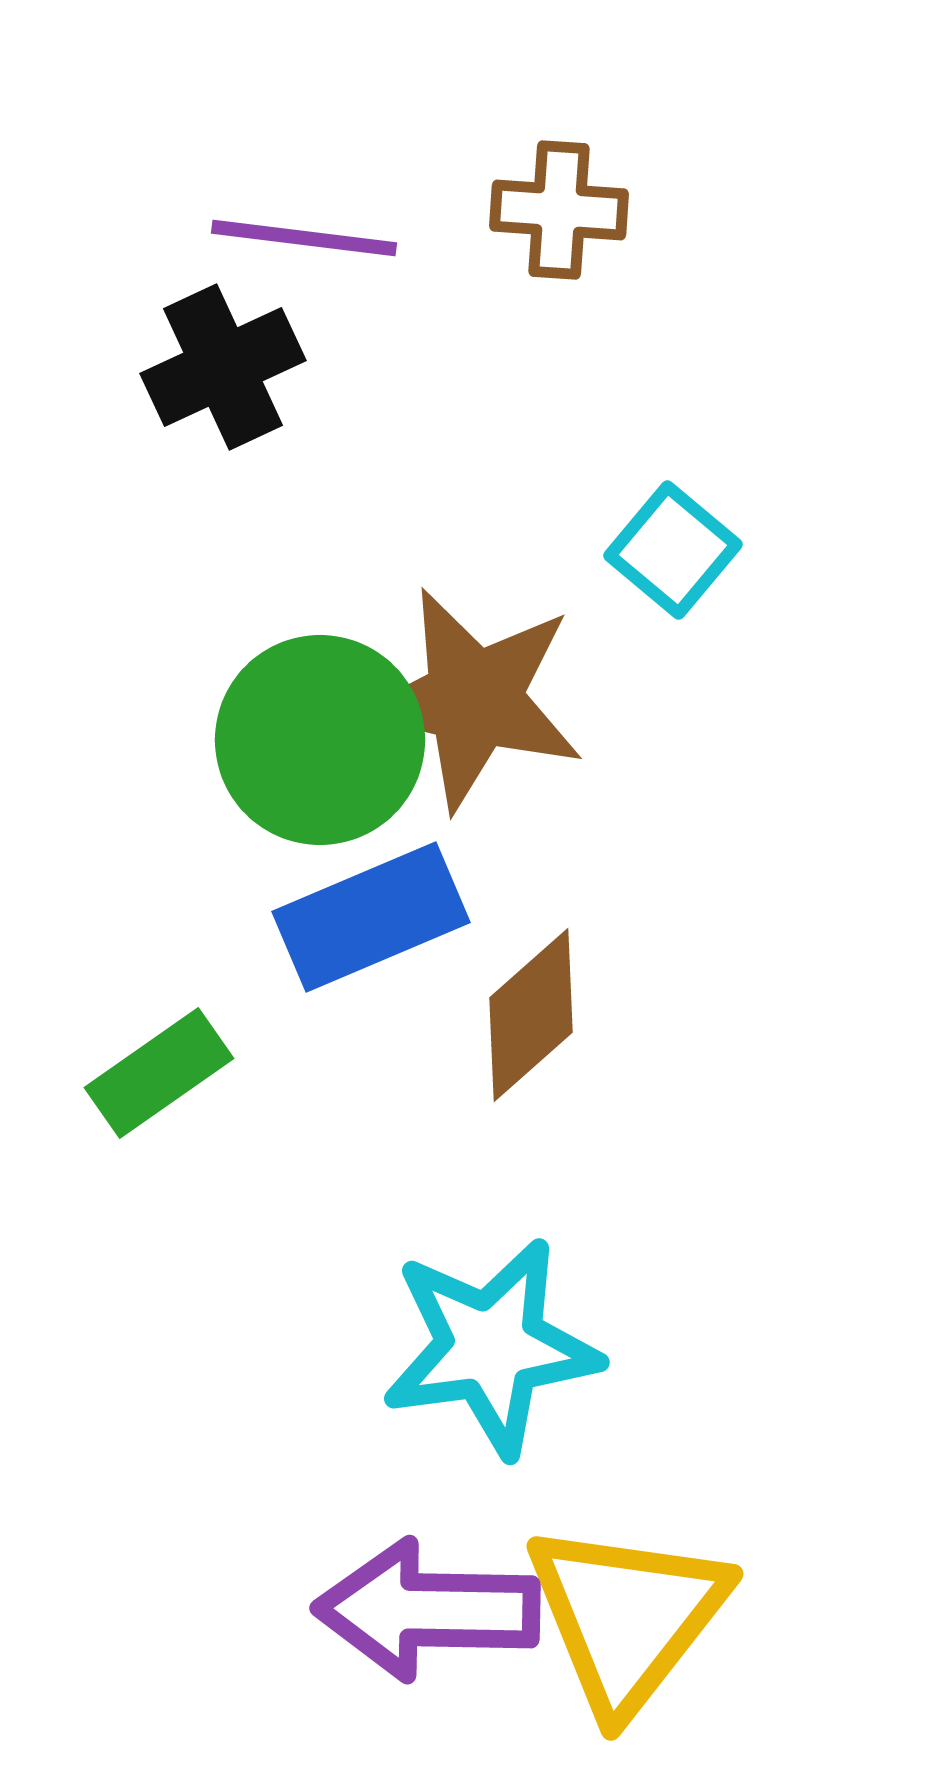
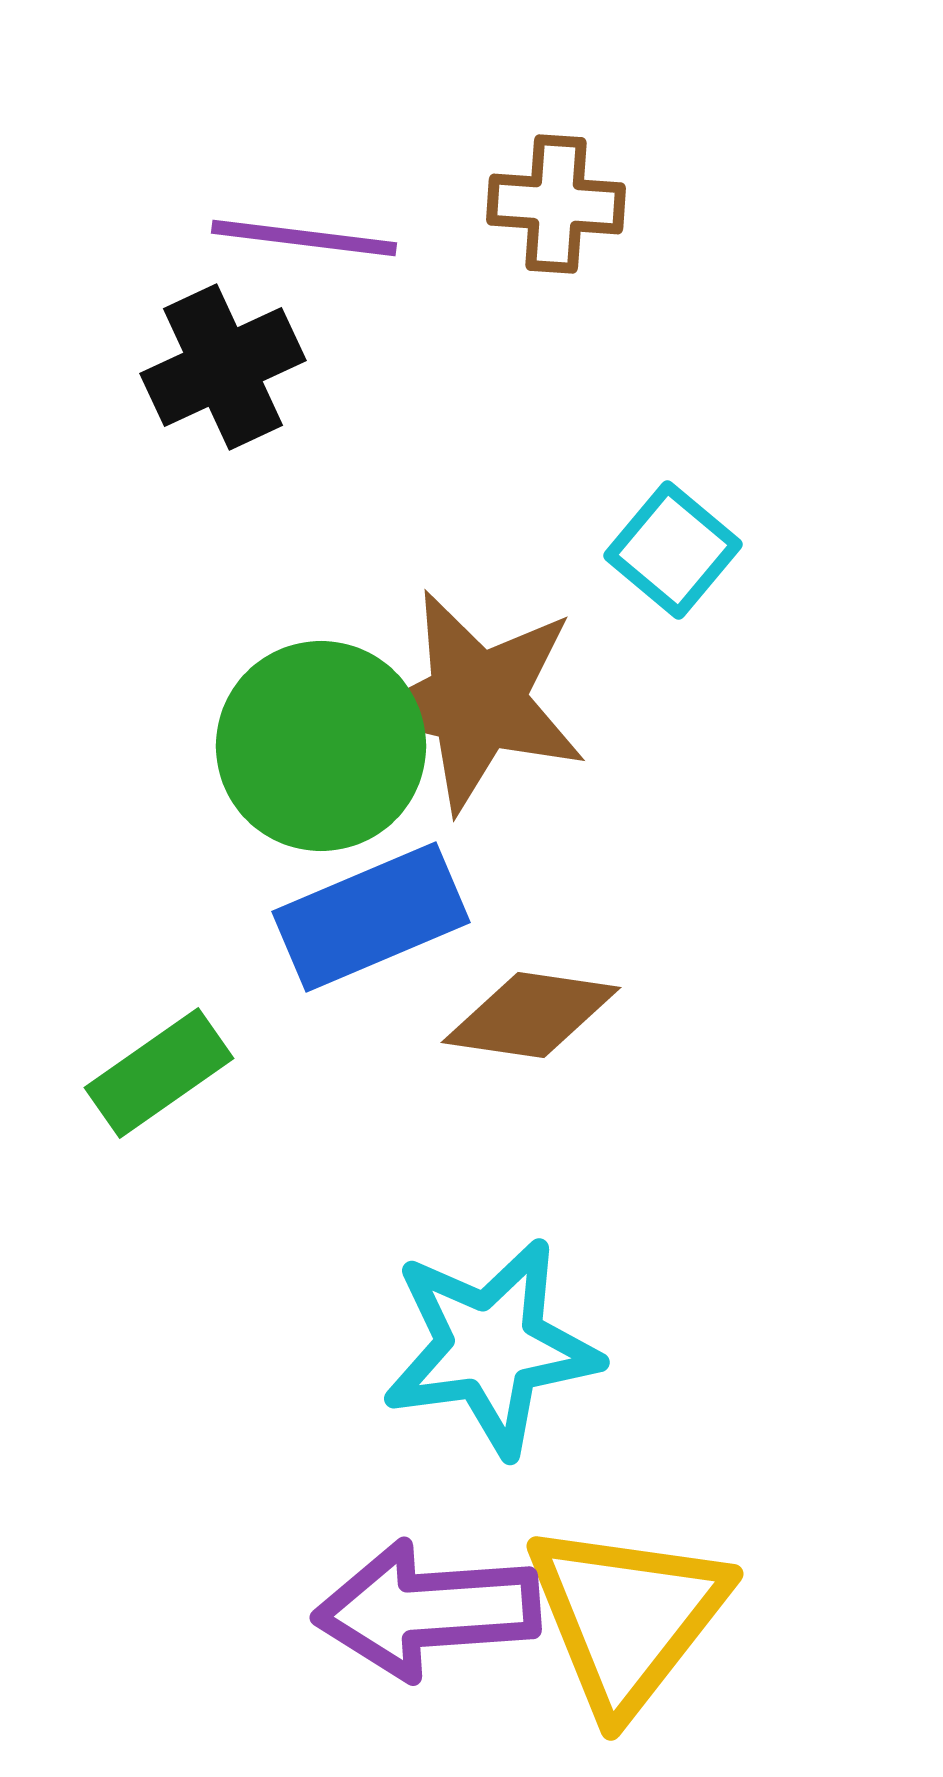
brown cross: moved 3 px left, 6 px up
brown star: moved 3 px right, 2 px down
green circle: moved 1 px right, 6 px down
brown diamond: rotated 50 degrees clockwise
purple arrow: rotated 5 degrees counterclockwise
